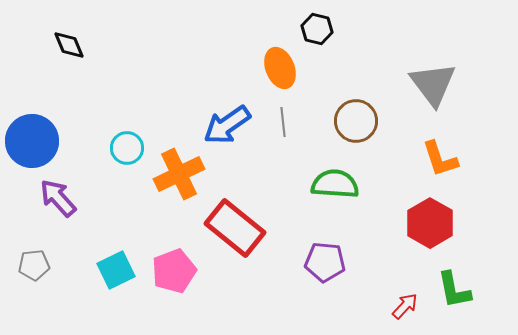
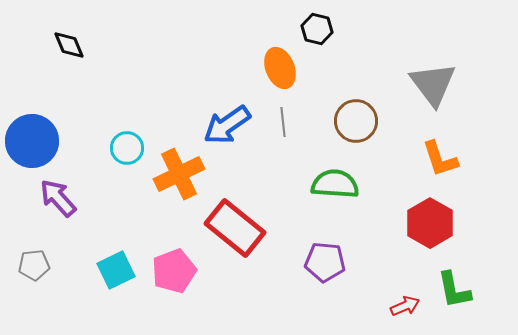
red arrow: rotated 24 degrees clockwise
